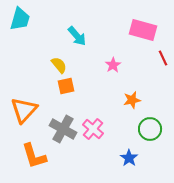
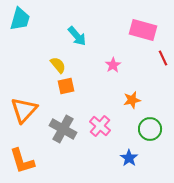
yellow semicircle: moved 1 px left
pink cross: moved 7 px right, 3 px up
orange L-shape: moved 12 px left, 5 px down
